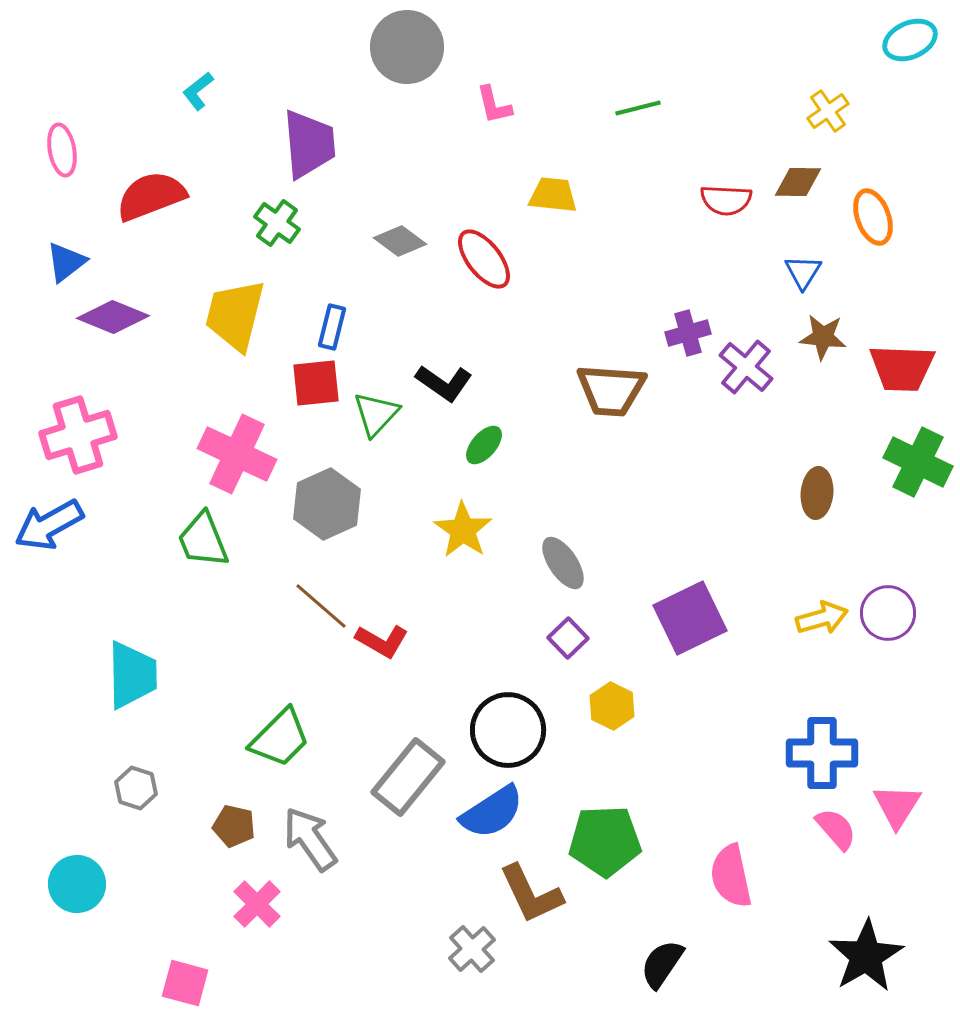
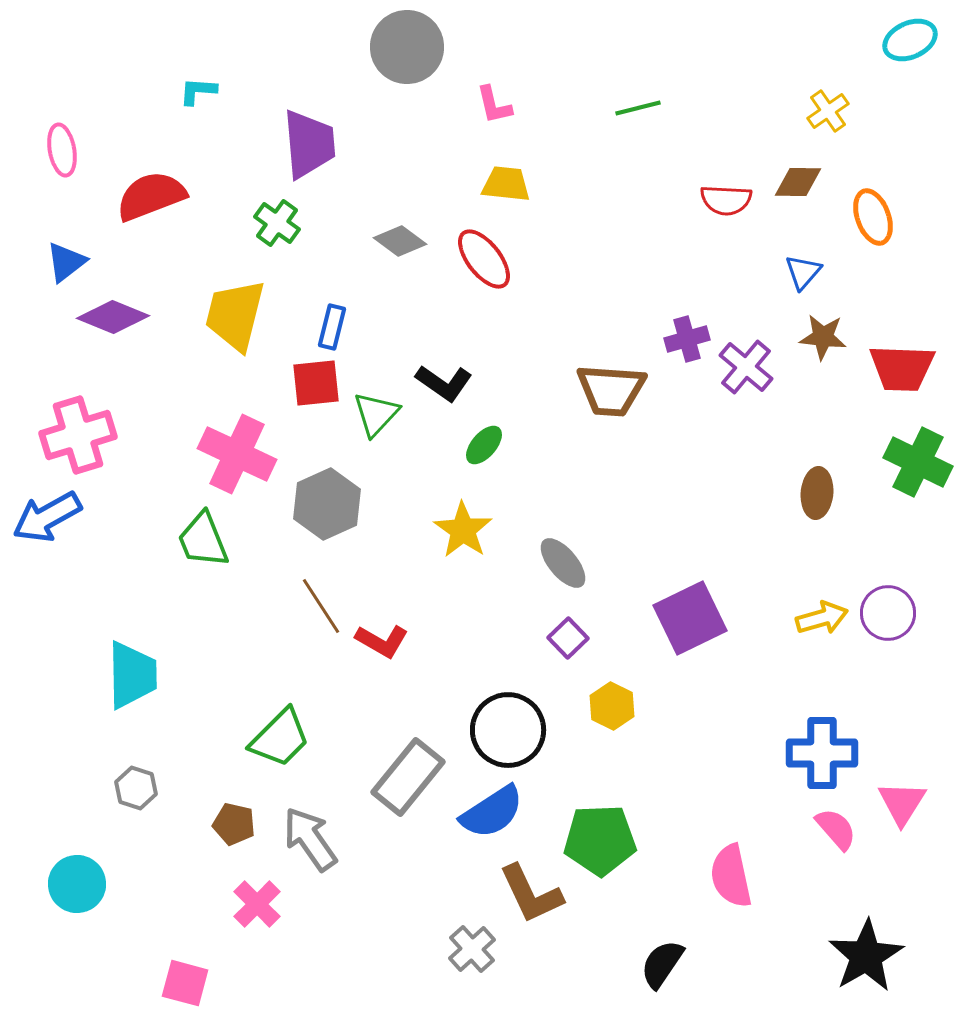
cyan L-shape at (198, 91): rotated 42 degrees clockwise
yellow trapezoid at (553, 195): moved 47 px left, 11 px up
blue triangle at (803, 272): rotated 9 degrees clockwise
purple cross at (688, 333): moved 1 px left, 6 px down
blue arrow at (49, 525): moved 2 px left, 8 px up
gray ellipse at (563, 563): rotated 6 degrees counterclockwise
brown line at (321, 606): rotated 16 degrees clockwise
pink triangle at (897, 806): moved 5 px right, 3 px up
brown pentagon at (234, 826): moved 2 px up
green pentagon at (605, 841): moved 5 px left, 1 px up
